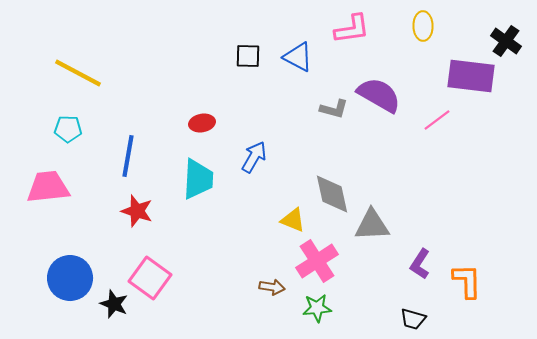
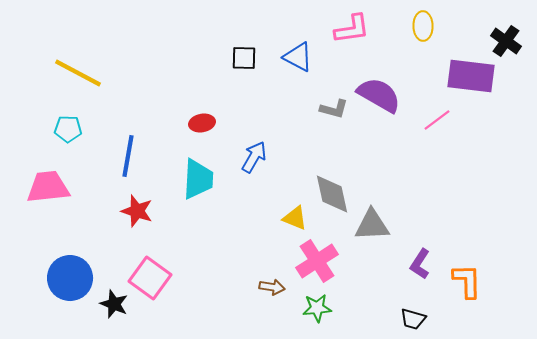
black square: moved 4 px left, 2 px down
yellow triangle: moved 2 px right, 2 px up
